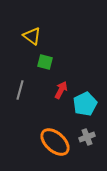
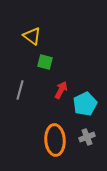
orange ellipse: moved 2 px up; rotated 44 degrees clockwise
